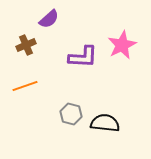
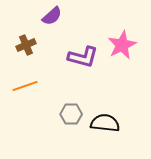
purple semicircle: moved 3 px right, 3 px up
purple L-shape: rotated 12 degrees clockwise
gray hexagon: rotated 15 degrees counterclockwise
